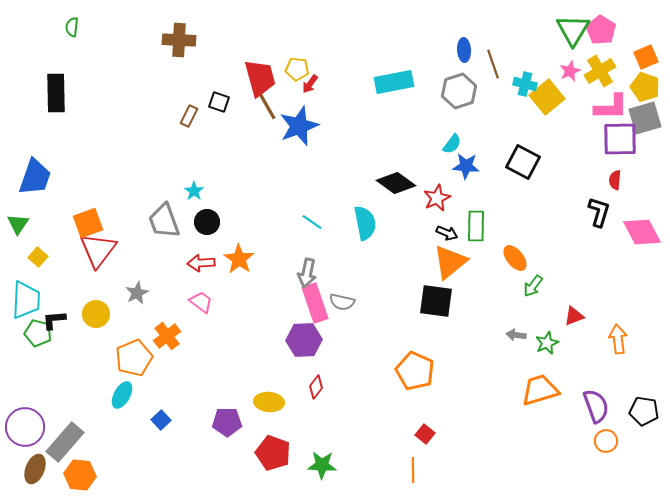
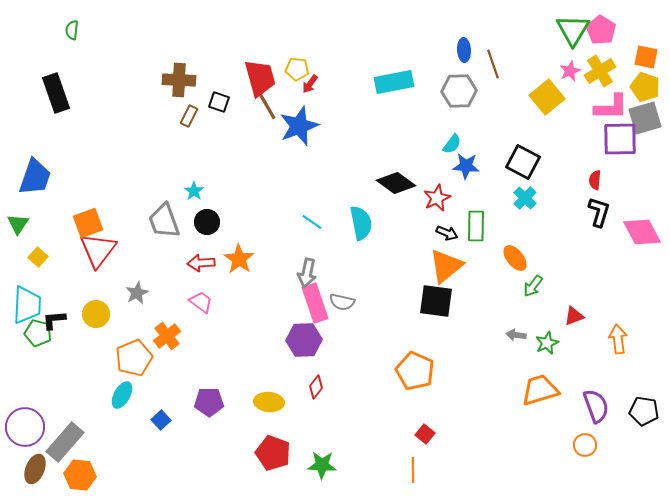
green semicircle at (72, 27): moved 3 px down
brown cross at (179, 40): moved 40 px down
orange square at (646, 57): rotated 35 degrees clockwise
cyan cross at (525, 84): moved 114 px down; rotated 30 degrees clockwise
gray hexagon at (459, 91): rotated 16 degrees clockwise
black rectangle at (56, 93): rotated 18 degrees counterclockwise
red semicircle at (615, 180): moved 20 px left
cyan semicircle at (365, 223): moved 4 px left
orange triangle at (450, 262): moved 4 px left, 4 px down
cyan trapezoid at (26, 300): moved 1 px right, 5 px down
purple pentagon at (227, 422): moved 18 px left, 20 px up
orange circle at (606, 441): moved 21 px left, 4 px down
